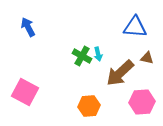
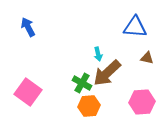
green cross: moved 27 px down
brown arrow: moved 13 px left
pink square: moved 3 px right; rotated 8 degrees clockwise
